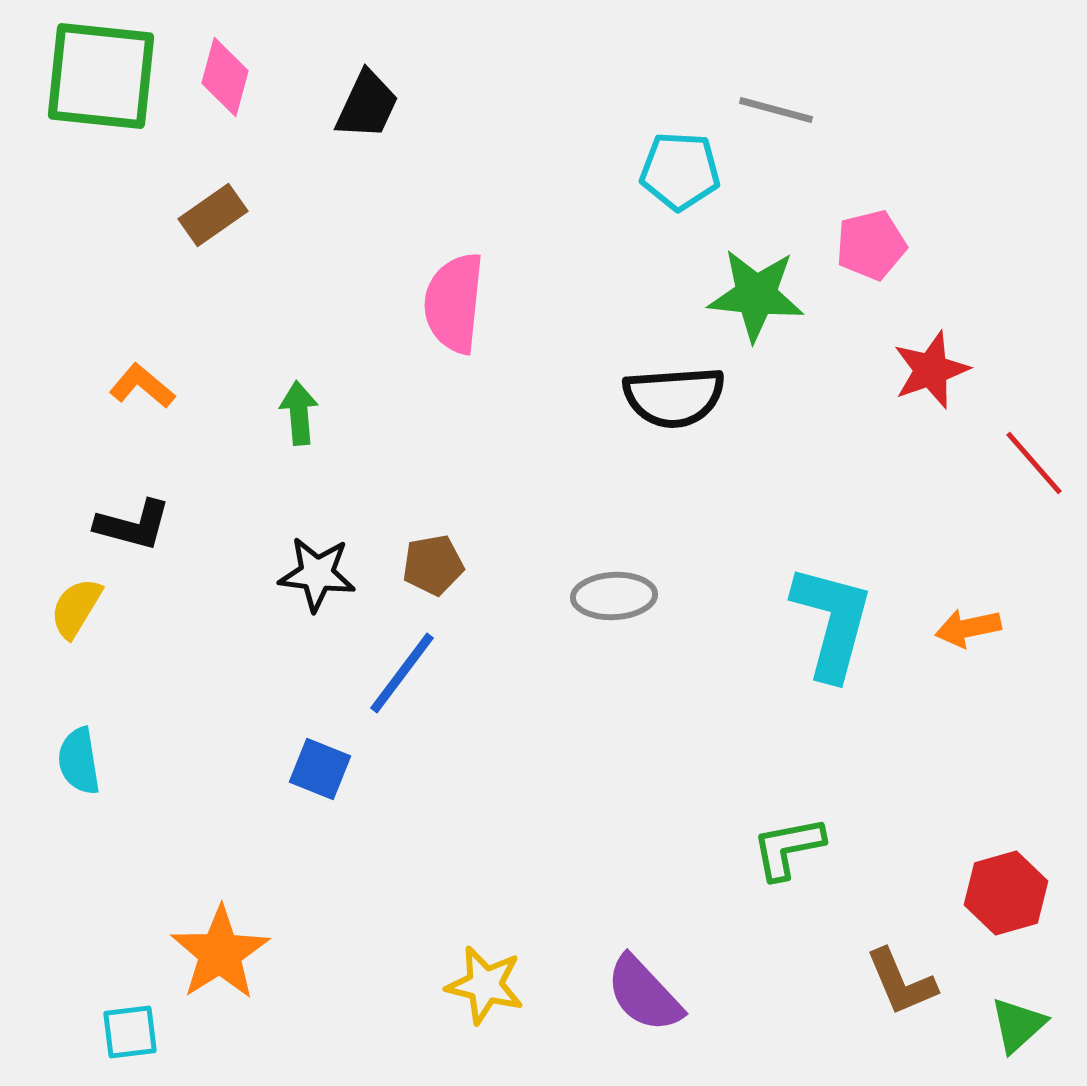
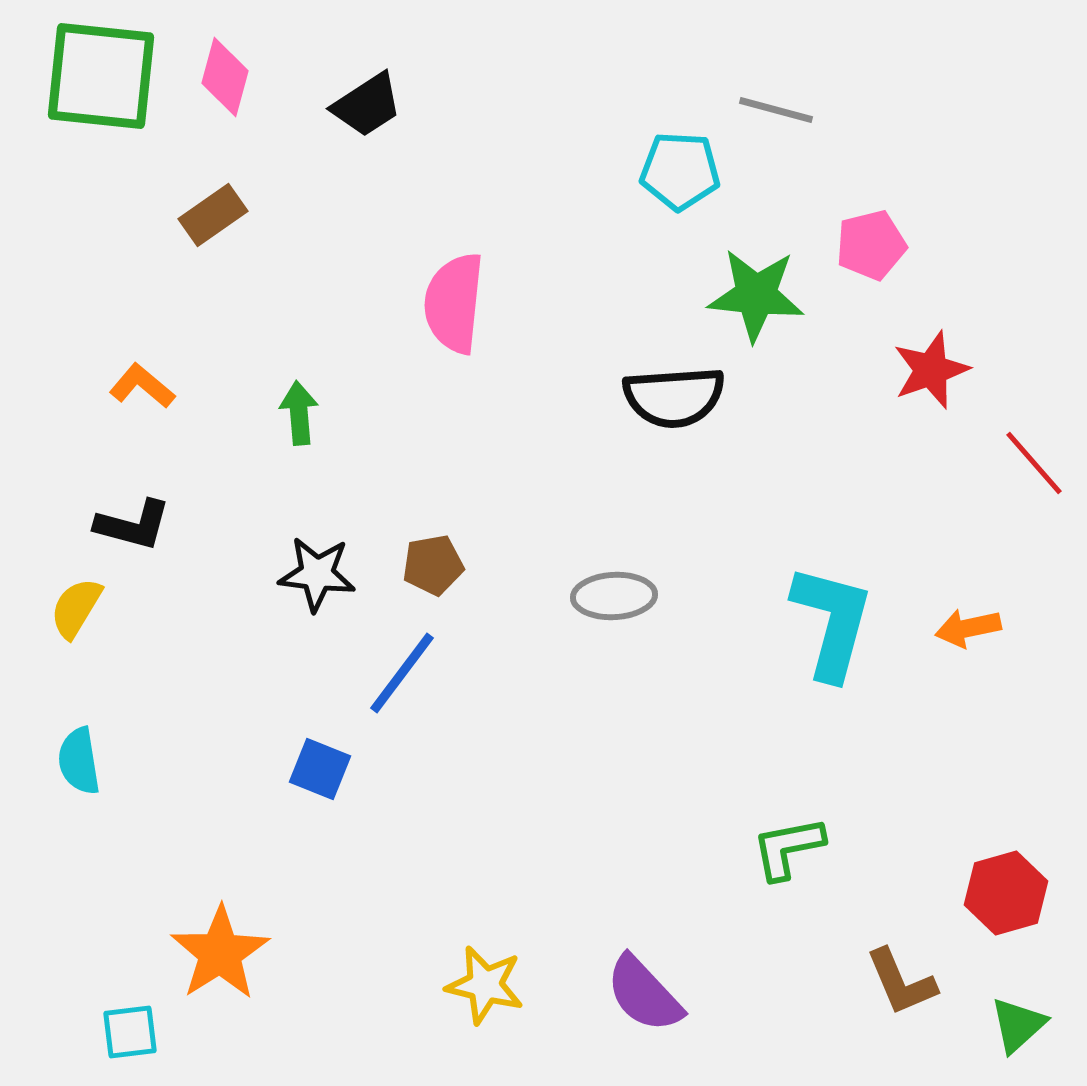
black trapezoid: rotated 32 degrees clockwise
